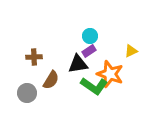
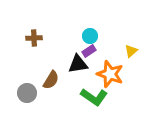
yellow triangle: rotated 16 degrees counterclockwise
brown cross: moved 19 px up
green L-shape: moved 11 px down
